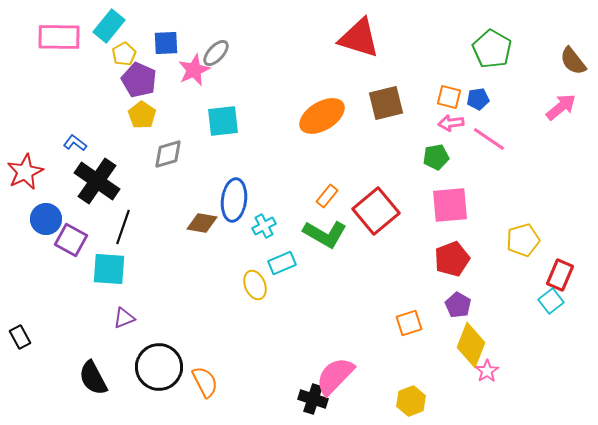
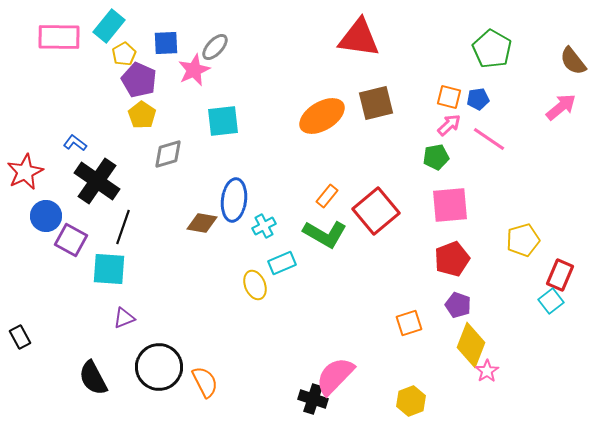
red triangle at (359, 38): rotated 9 degrees counterclockwise
gray ellipse at (216, 53): moved 1 px left, 6 px up
brown square at (386, 103): moved 10 px left
pink arrow at (451, 123): moved 2 px left, 2 px down; rotated 145 degrees clockwise
blue circle at (46, 219): moved 3 px up
purple pentagon at (458, 305): rotated 10 degrees counterclockwise
